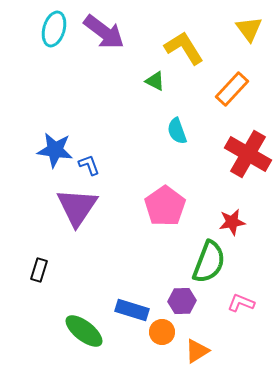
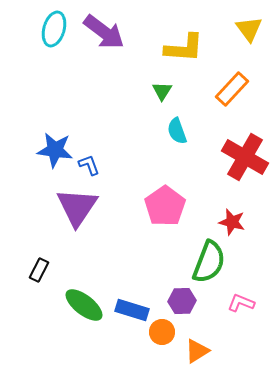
yellow L-shape: rotated 126 degrees clockwise
green triangle: moved 7 px right, 10 px down; rotated 35 degrees clockwise
red cross: moved 3 px left, 3 px down
red star: rotated 24 degrees clockwise
black rectangle: rotated 10 degrees clockwise
green ellipse: moved 26 px up
